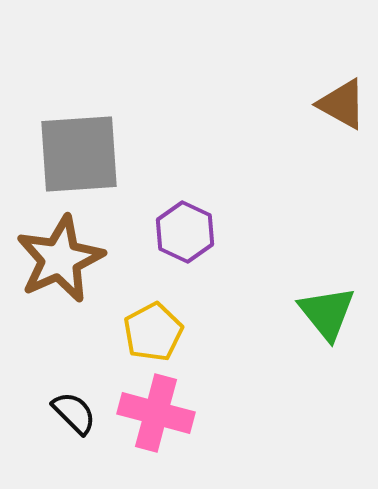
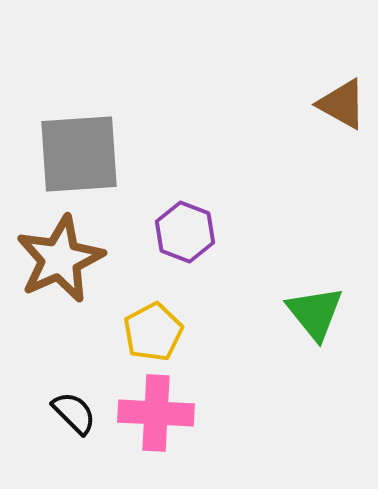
purple hexagon: rotated 4 degrees counterclockwise
green triangle: moved 12 px left
pink cross: rotated 12 degrees counterclockwise
